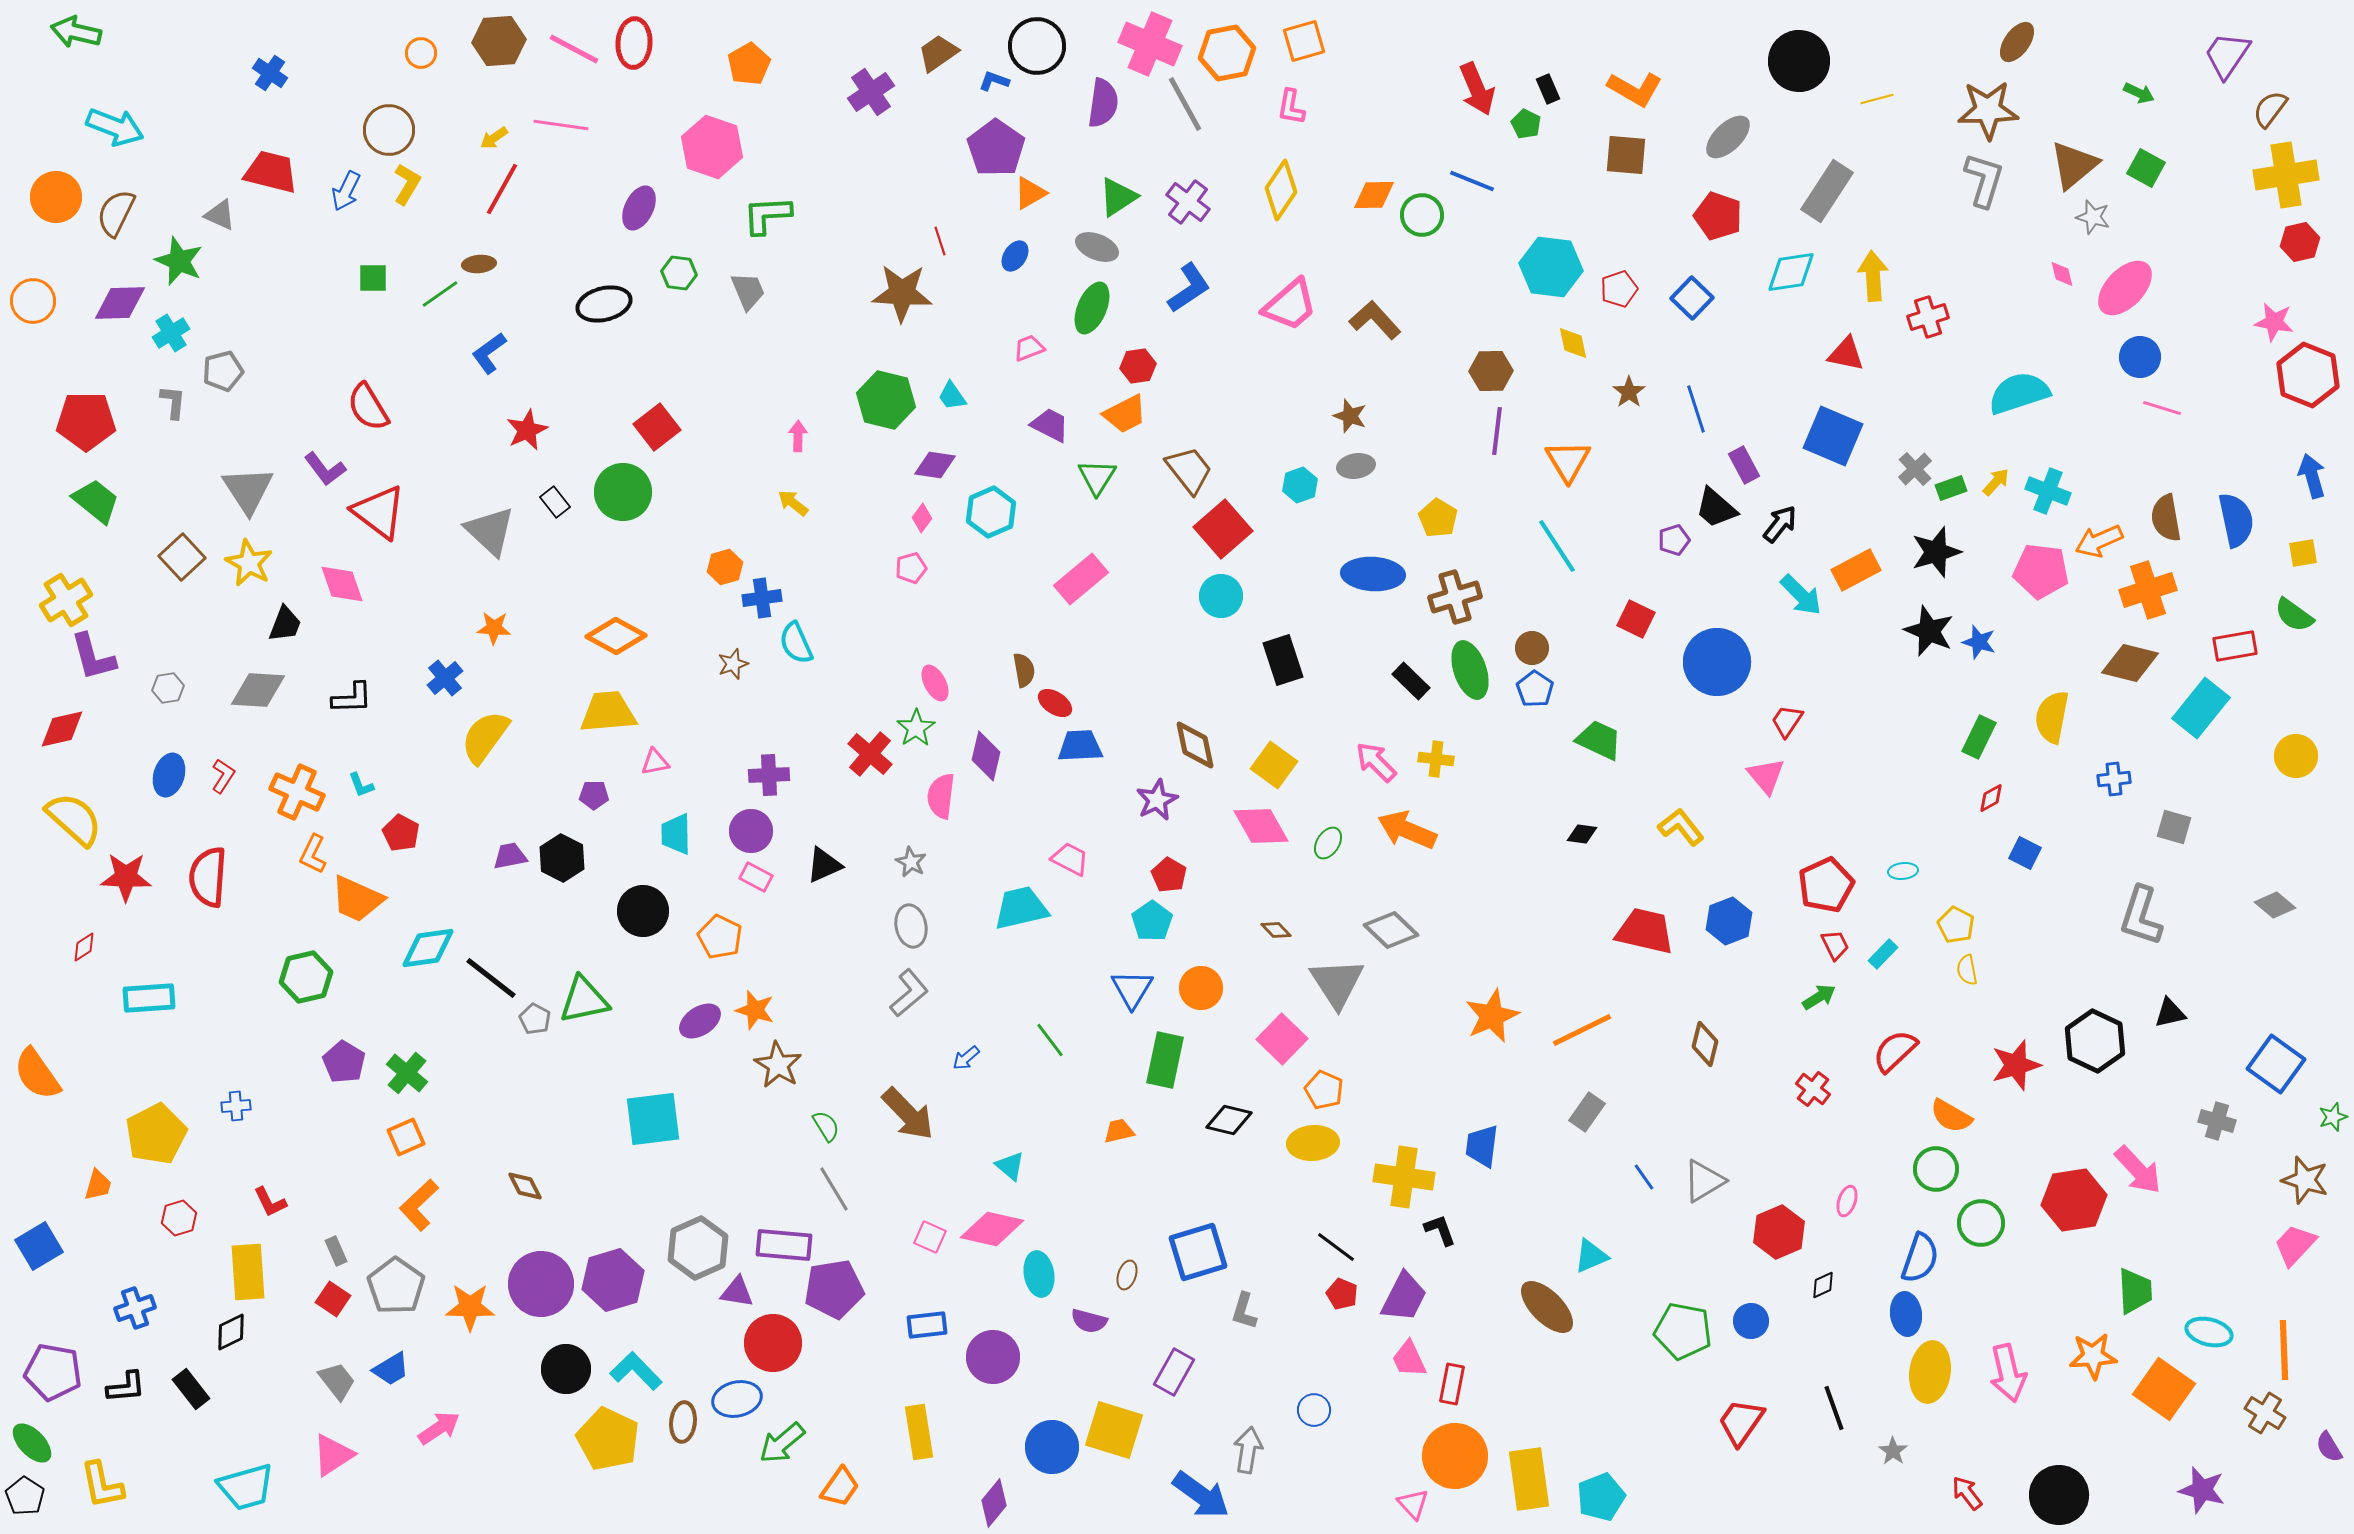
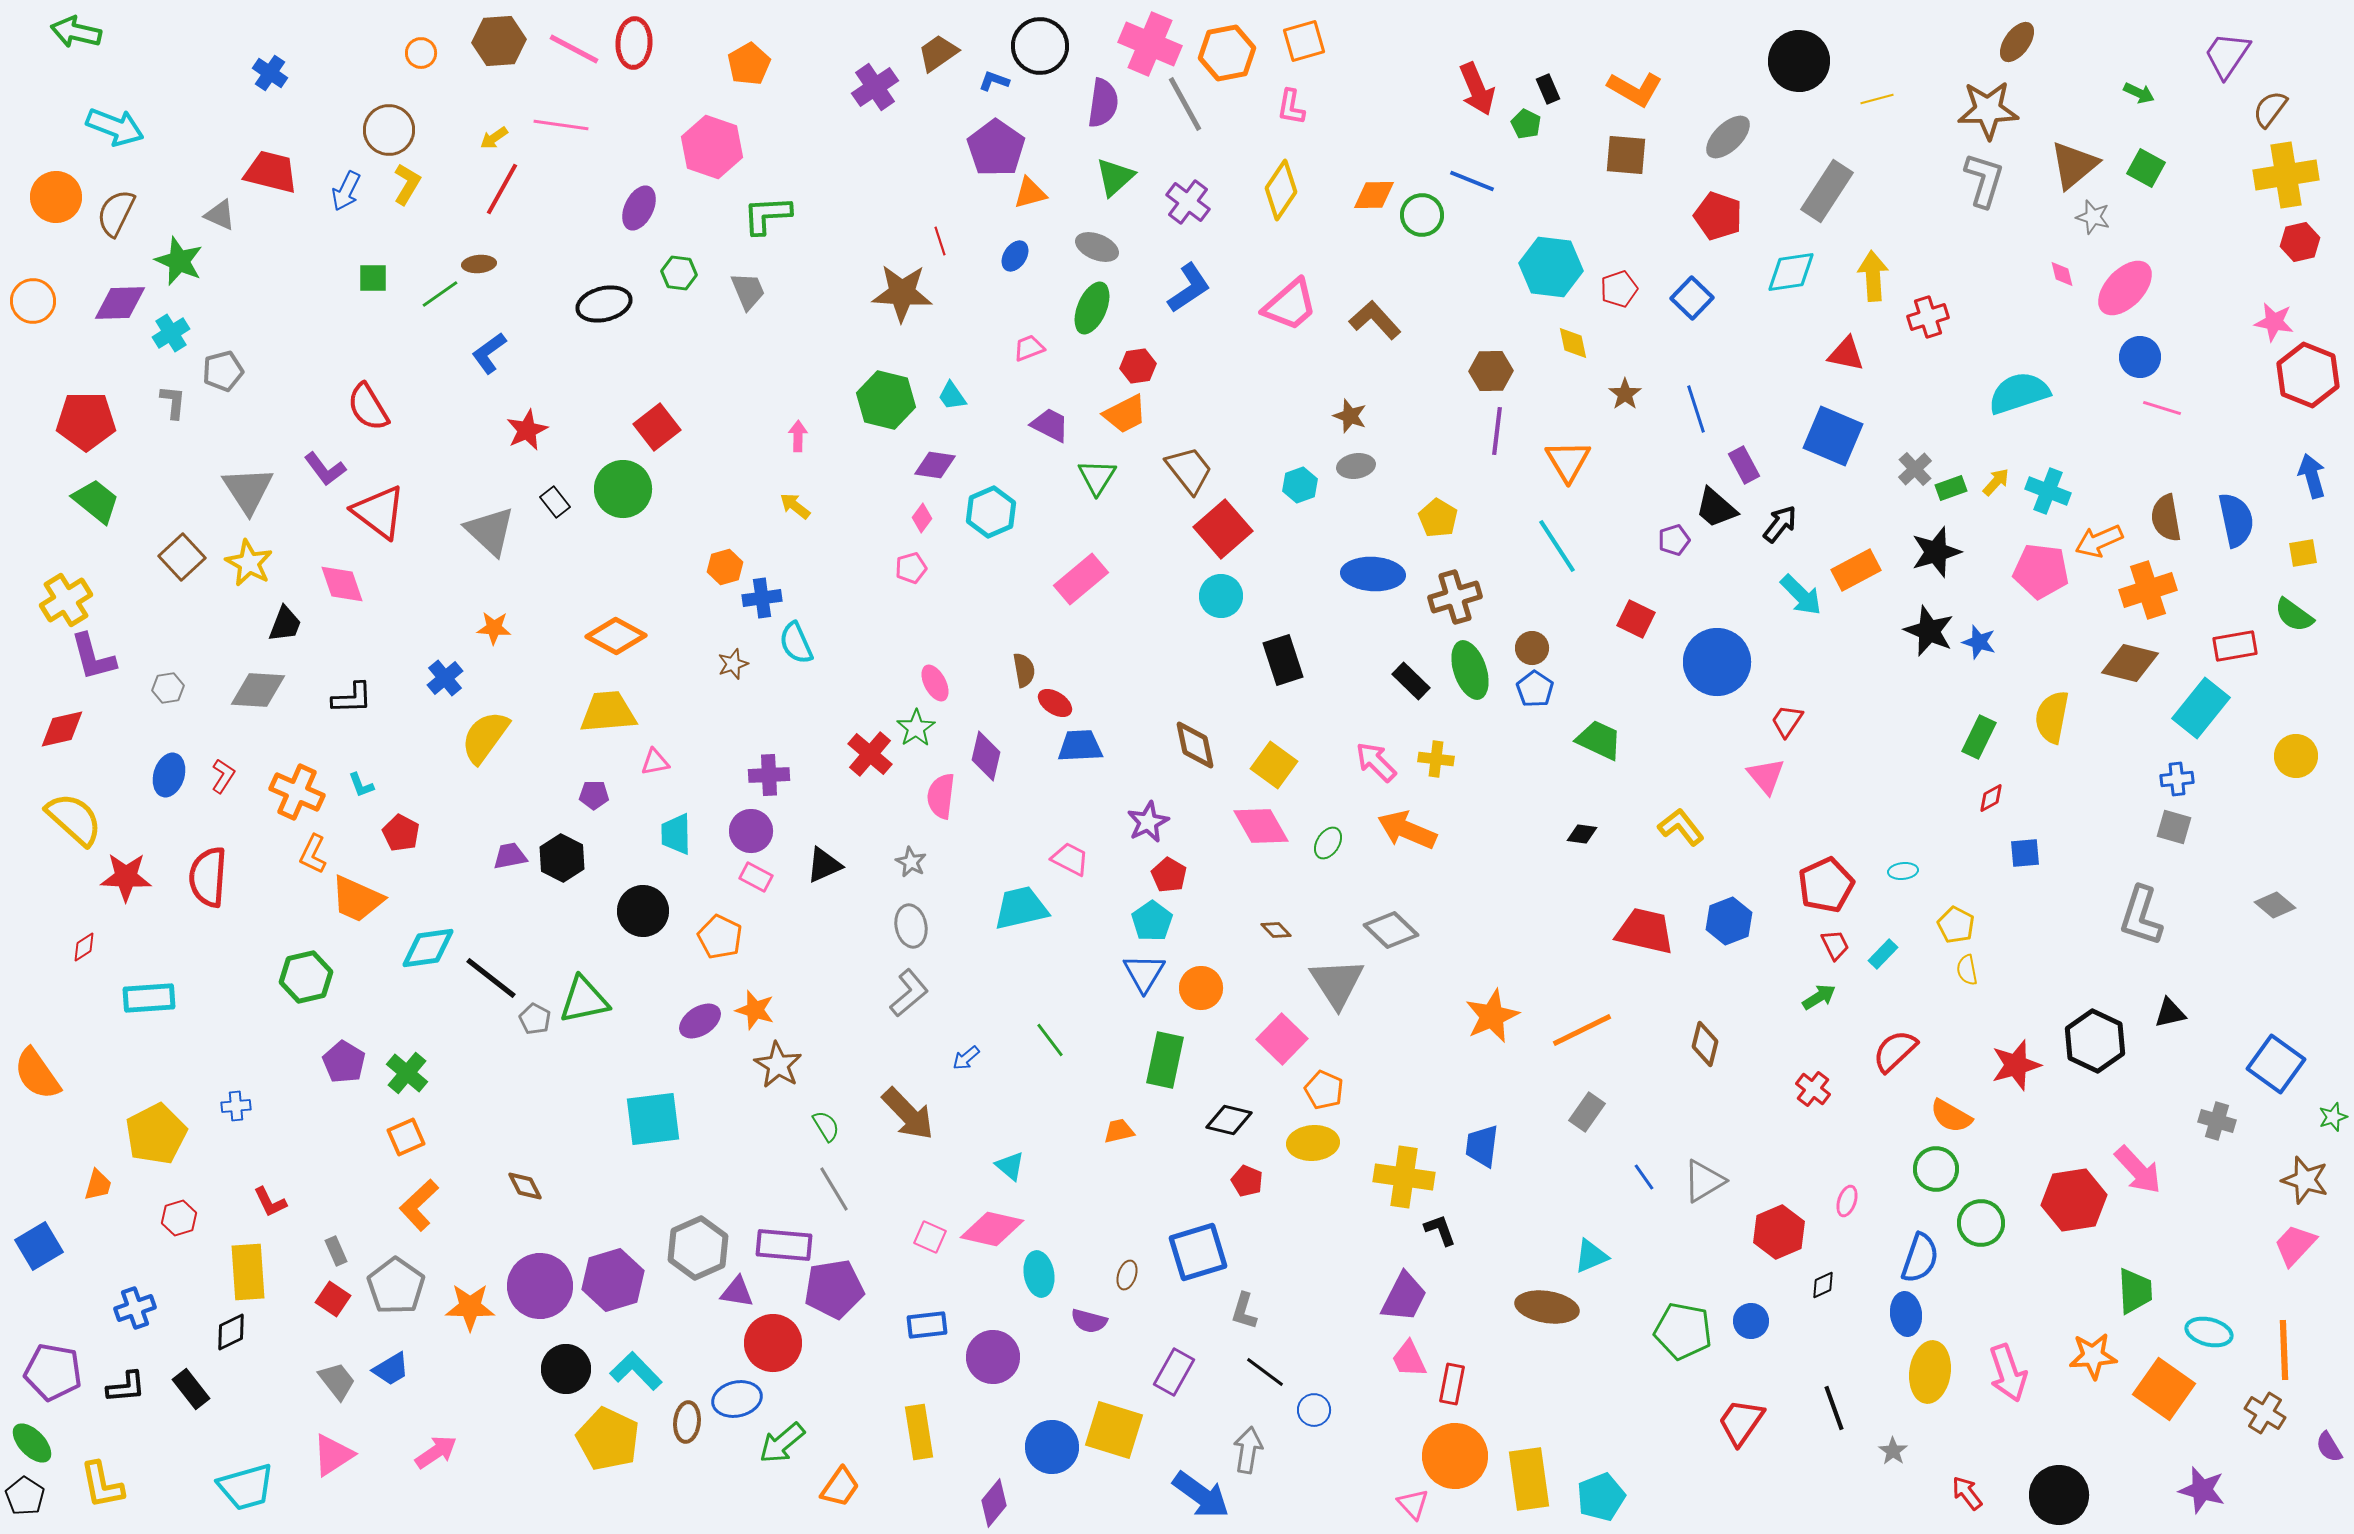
black circle at (1037, 46): moved 3 px right
purple cross at (871, 92): moved 4 px right, 5 px up
orange triangle at (1030, 193): rotated 15 degrees clockwise
green triangle at (1118, 197): moved 3 px left, 20 px up; rotated 9 degrees counterclockwise
brown star at (1629, 392): moved 4 px left, 2 px down
green circle at (623, 492): moved 3 px up
yellow arrow at (793, 503): moved 2 px right, 3 px down
blue cross at (2114, 779): moved 63 px right
purple star at (1157, 800): moved 9 px left, 22 px down
blue square at (2025, 853): rotated 32 degrees counterclockwise
blue triangle at (1132, 989): moved 12 px right, 16 px up
black line at (1336, 1247): moved 71 px left, 125 px down
purple circle at (541, 1284): moved 1 px left, 2 px down
red pentagon at (1342, 1294): moved 95 px left, 113 px up
brown ellipse at (1547, 1307): rotated 36 degrees counterclockwise
pink arrow at (2008, 1373): rotated 6 degrees counterclockwise
brown ellipse at (683, 1422): moved 4 px right
pink arrow at (439, 1428): moved 3 px left, 24 px down
